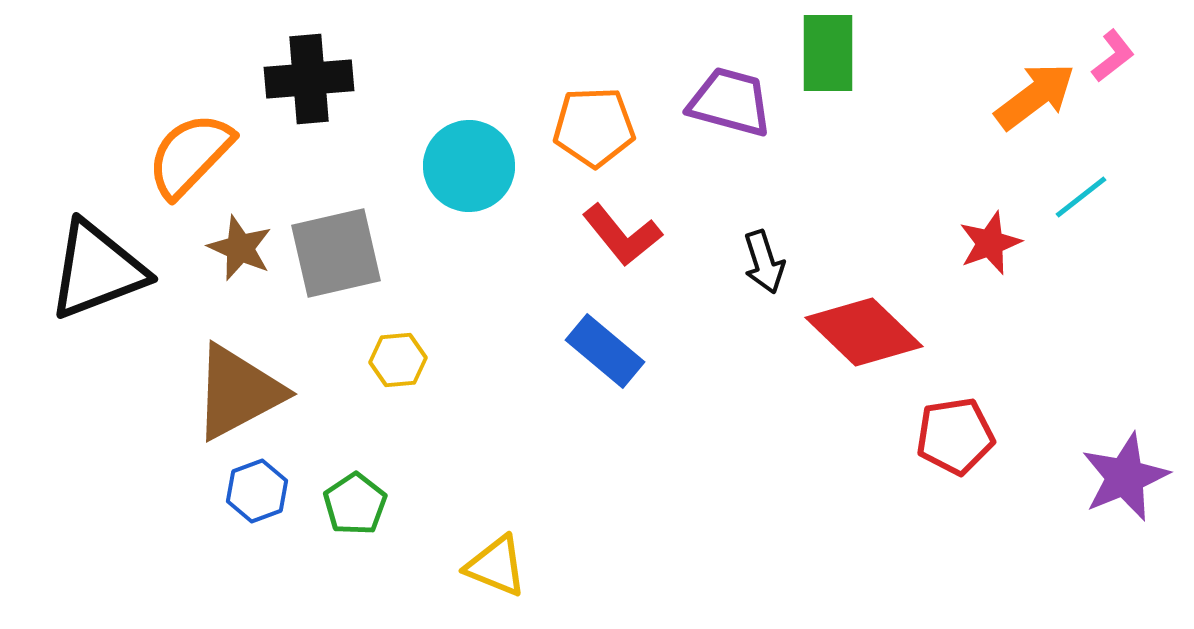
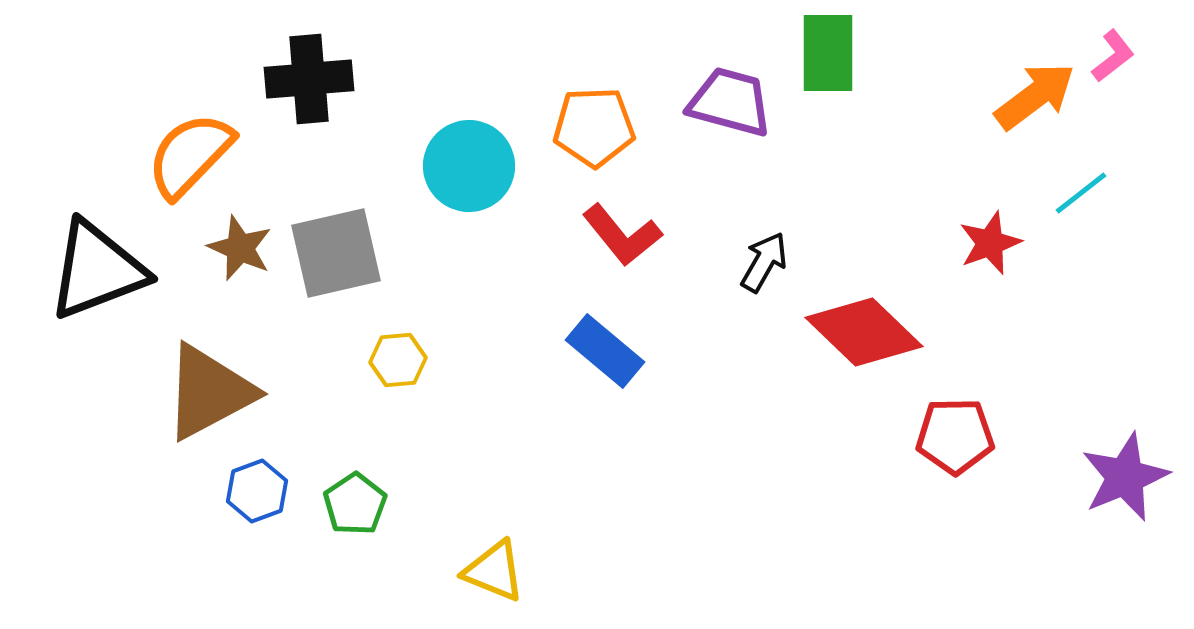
cyan line: moved 4 px up
black arrow: rotated 132 degrees counterclockwise
brown triangle: moved 29 px left
red pentagon: rotated 8 degrees clockwise
yellow triangle: moved 2 px left, 5 px down
